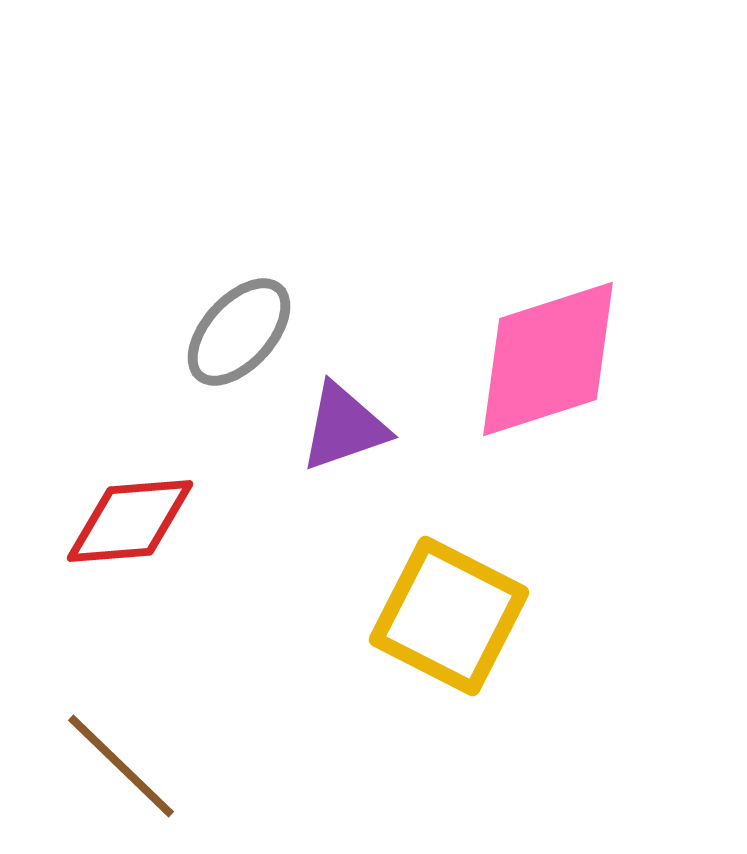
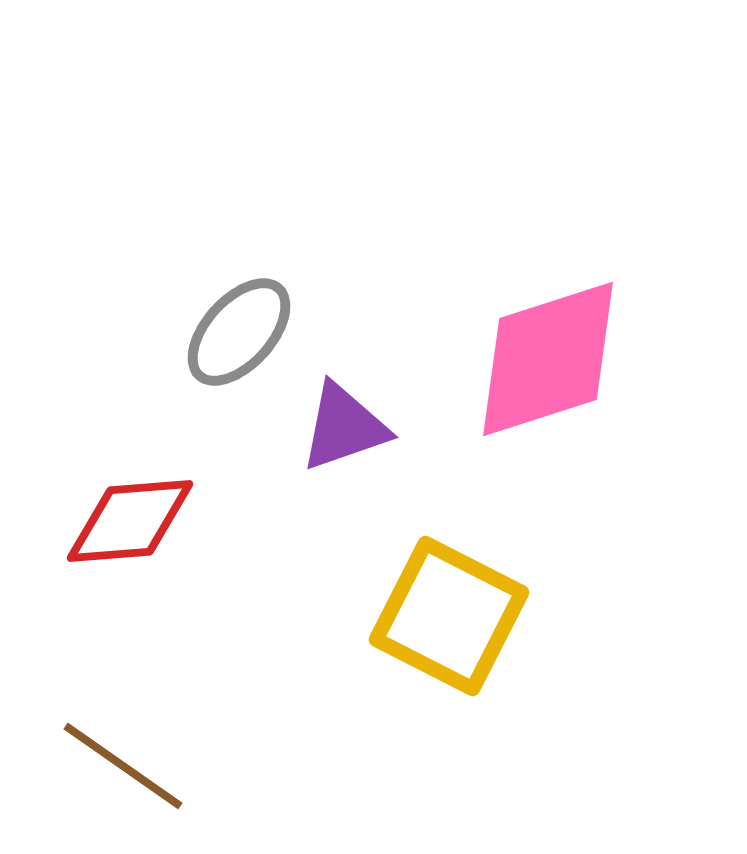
brown line: moved 2 px right; rotated 9 degrees counterclockwise
